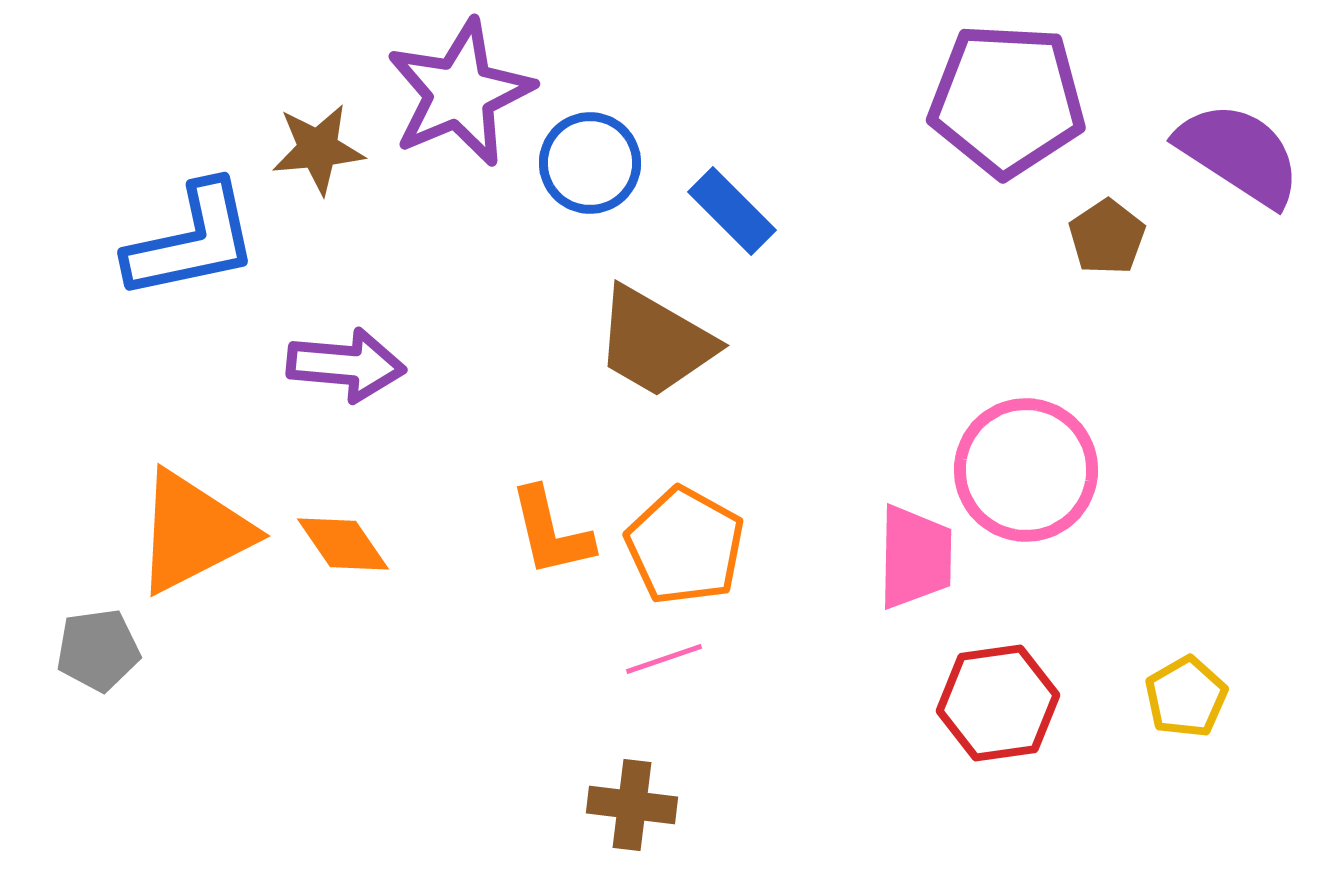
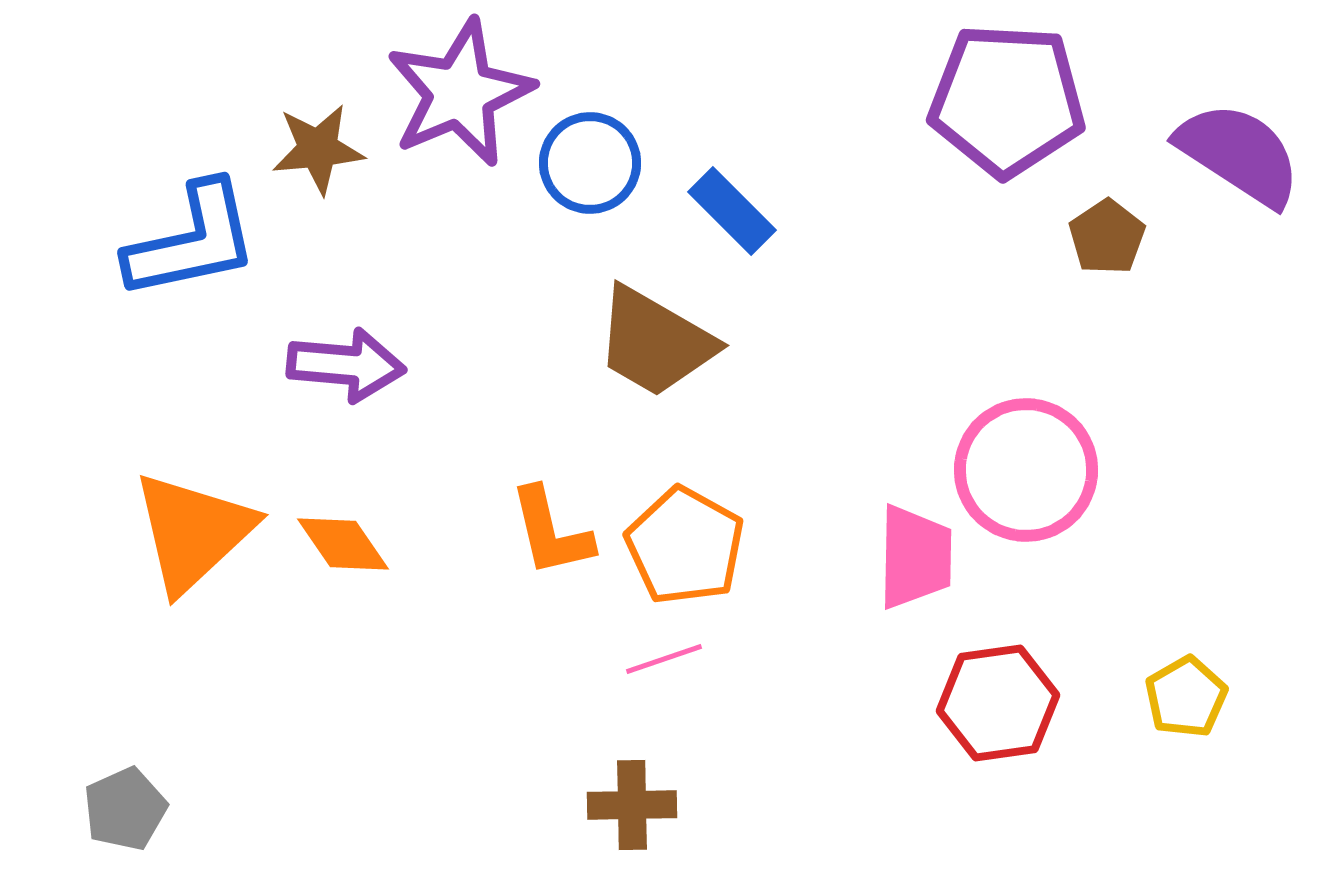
orange triangle: rotated 16 degrees counterclockwise
gray pentagon: moved 27 px right, 159 px down; rotated 16 degrees counterclockwise
brown cross: rotated 8 degrees counterclockwise
